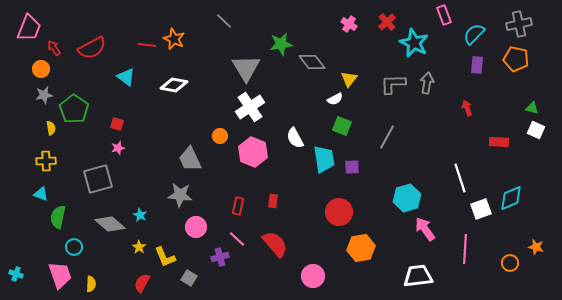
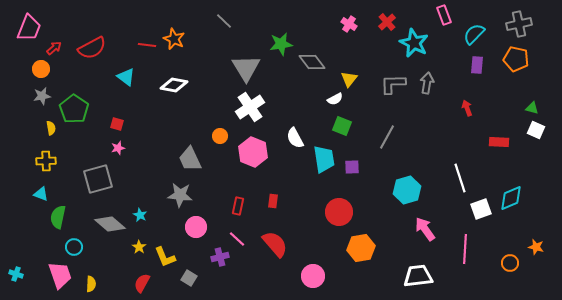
red arrow at (54, 48): rotated 84 degrees clockwise
gray star at (44, 95): moved 2 px left, 1 px down
cyan hexagon at (407, 198): moved 8 px up
